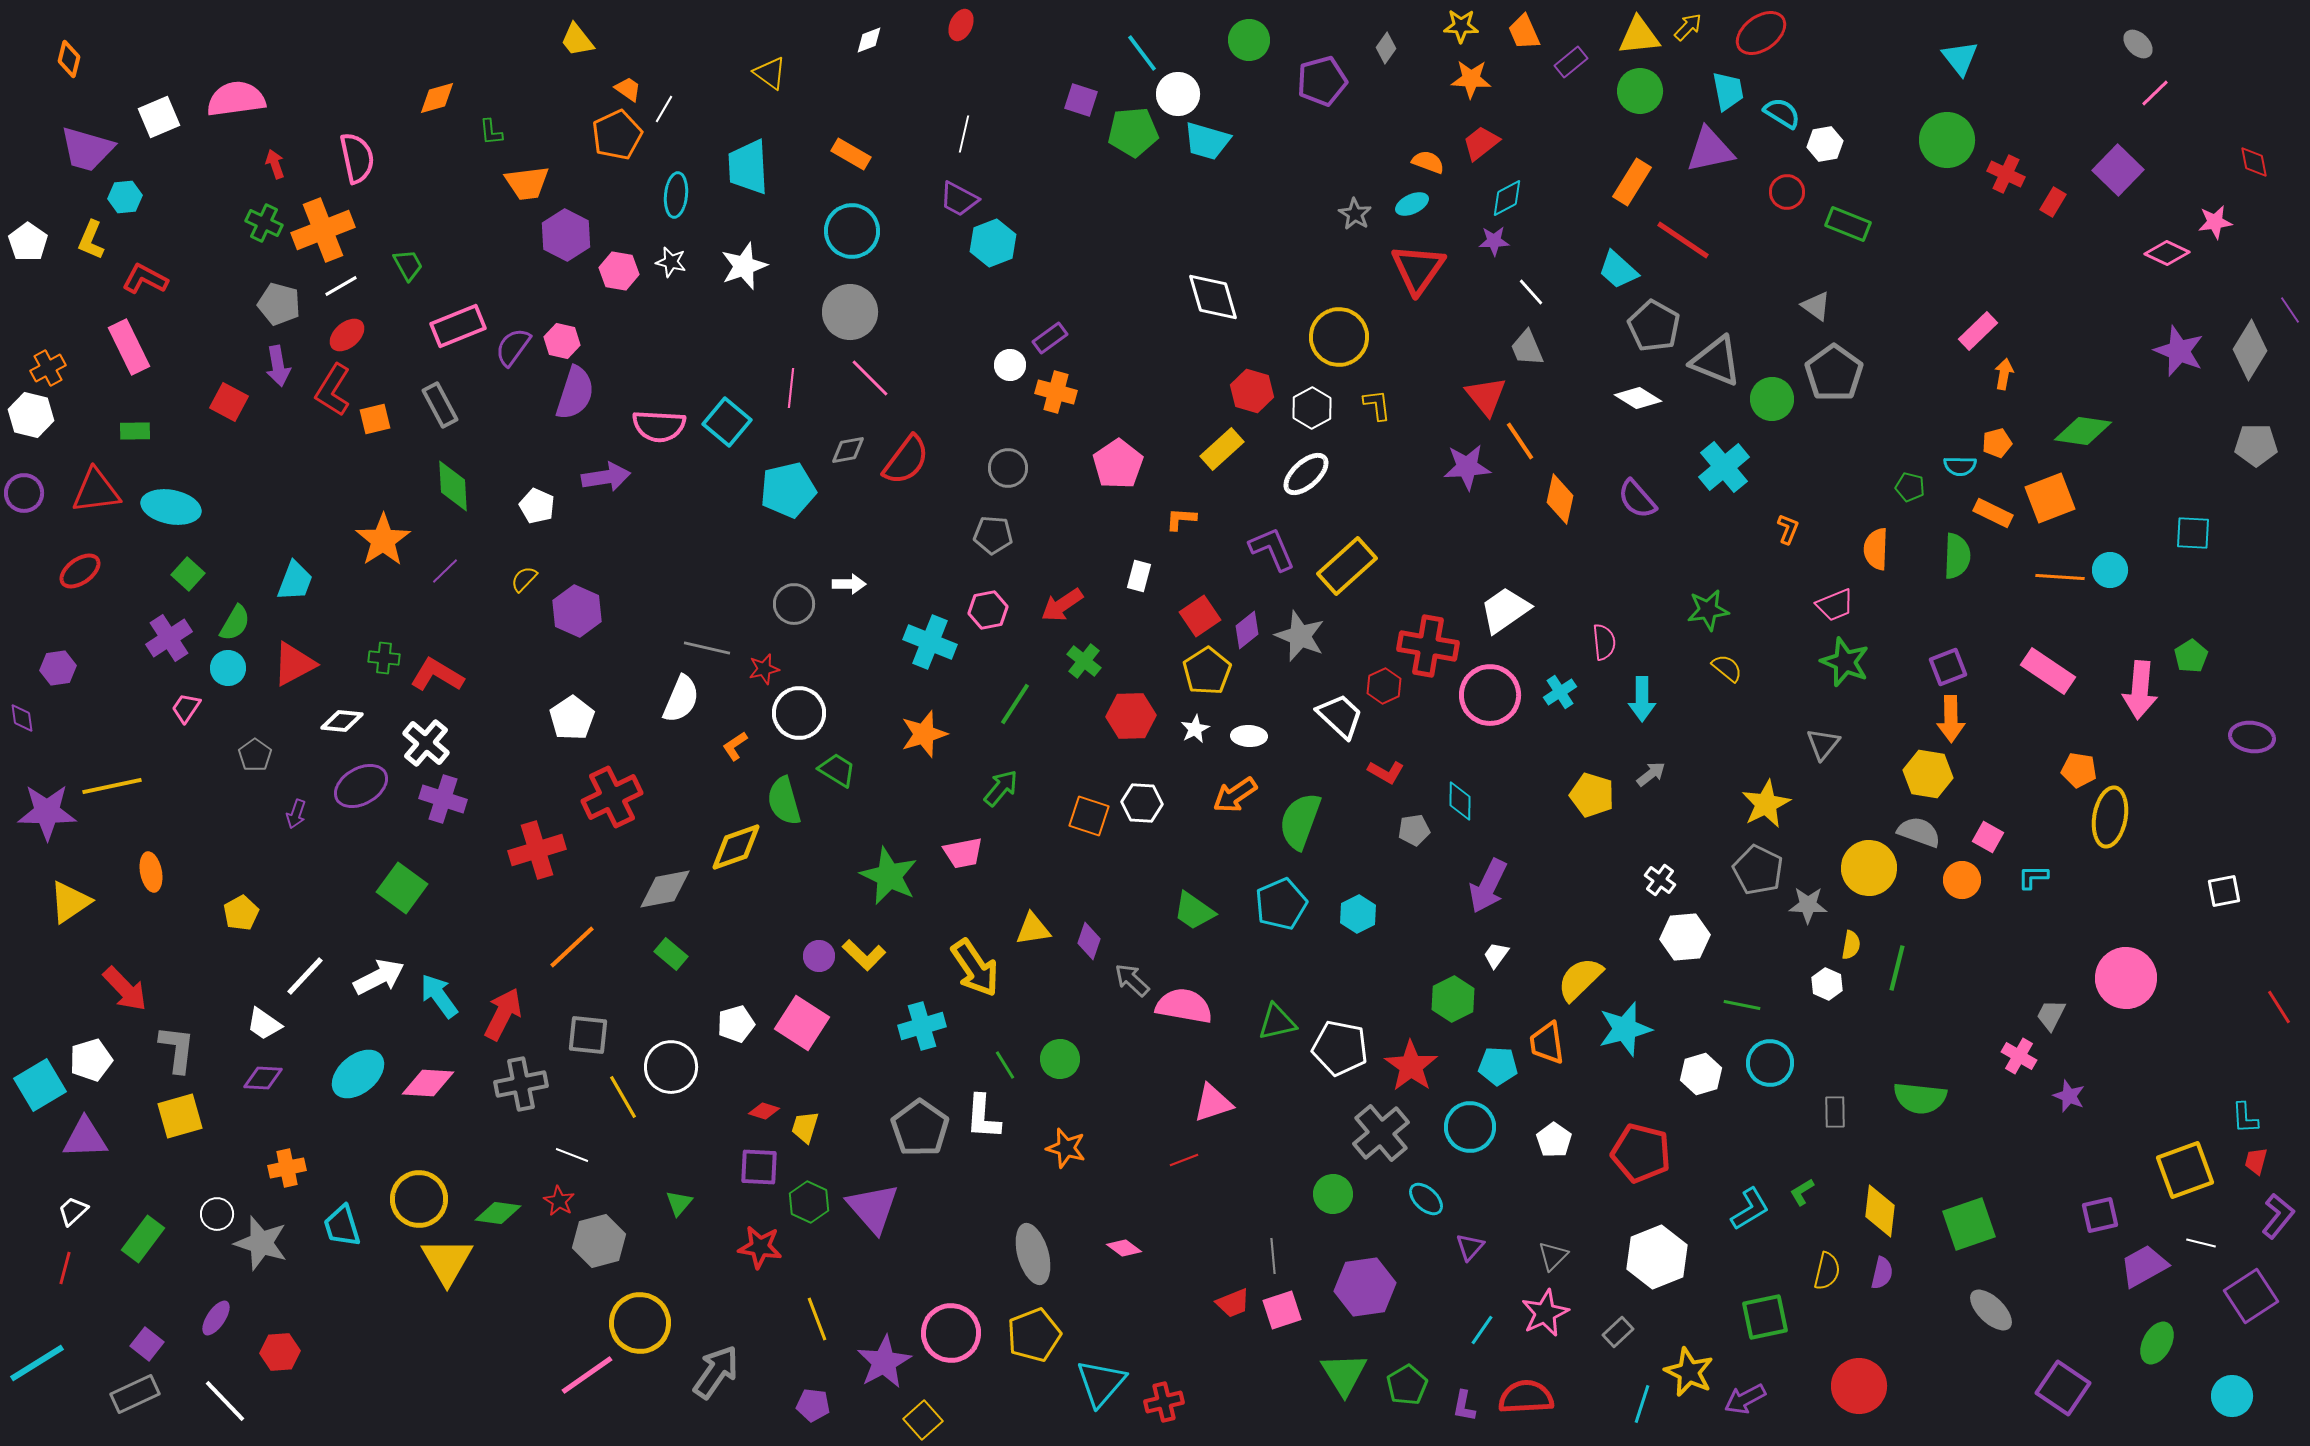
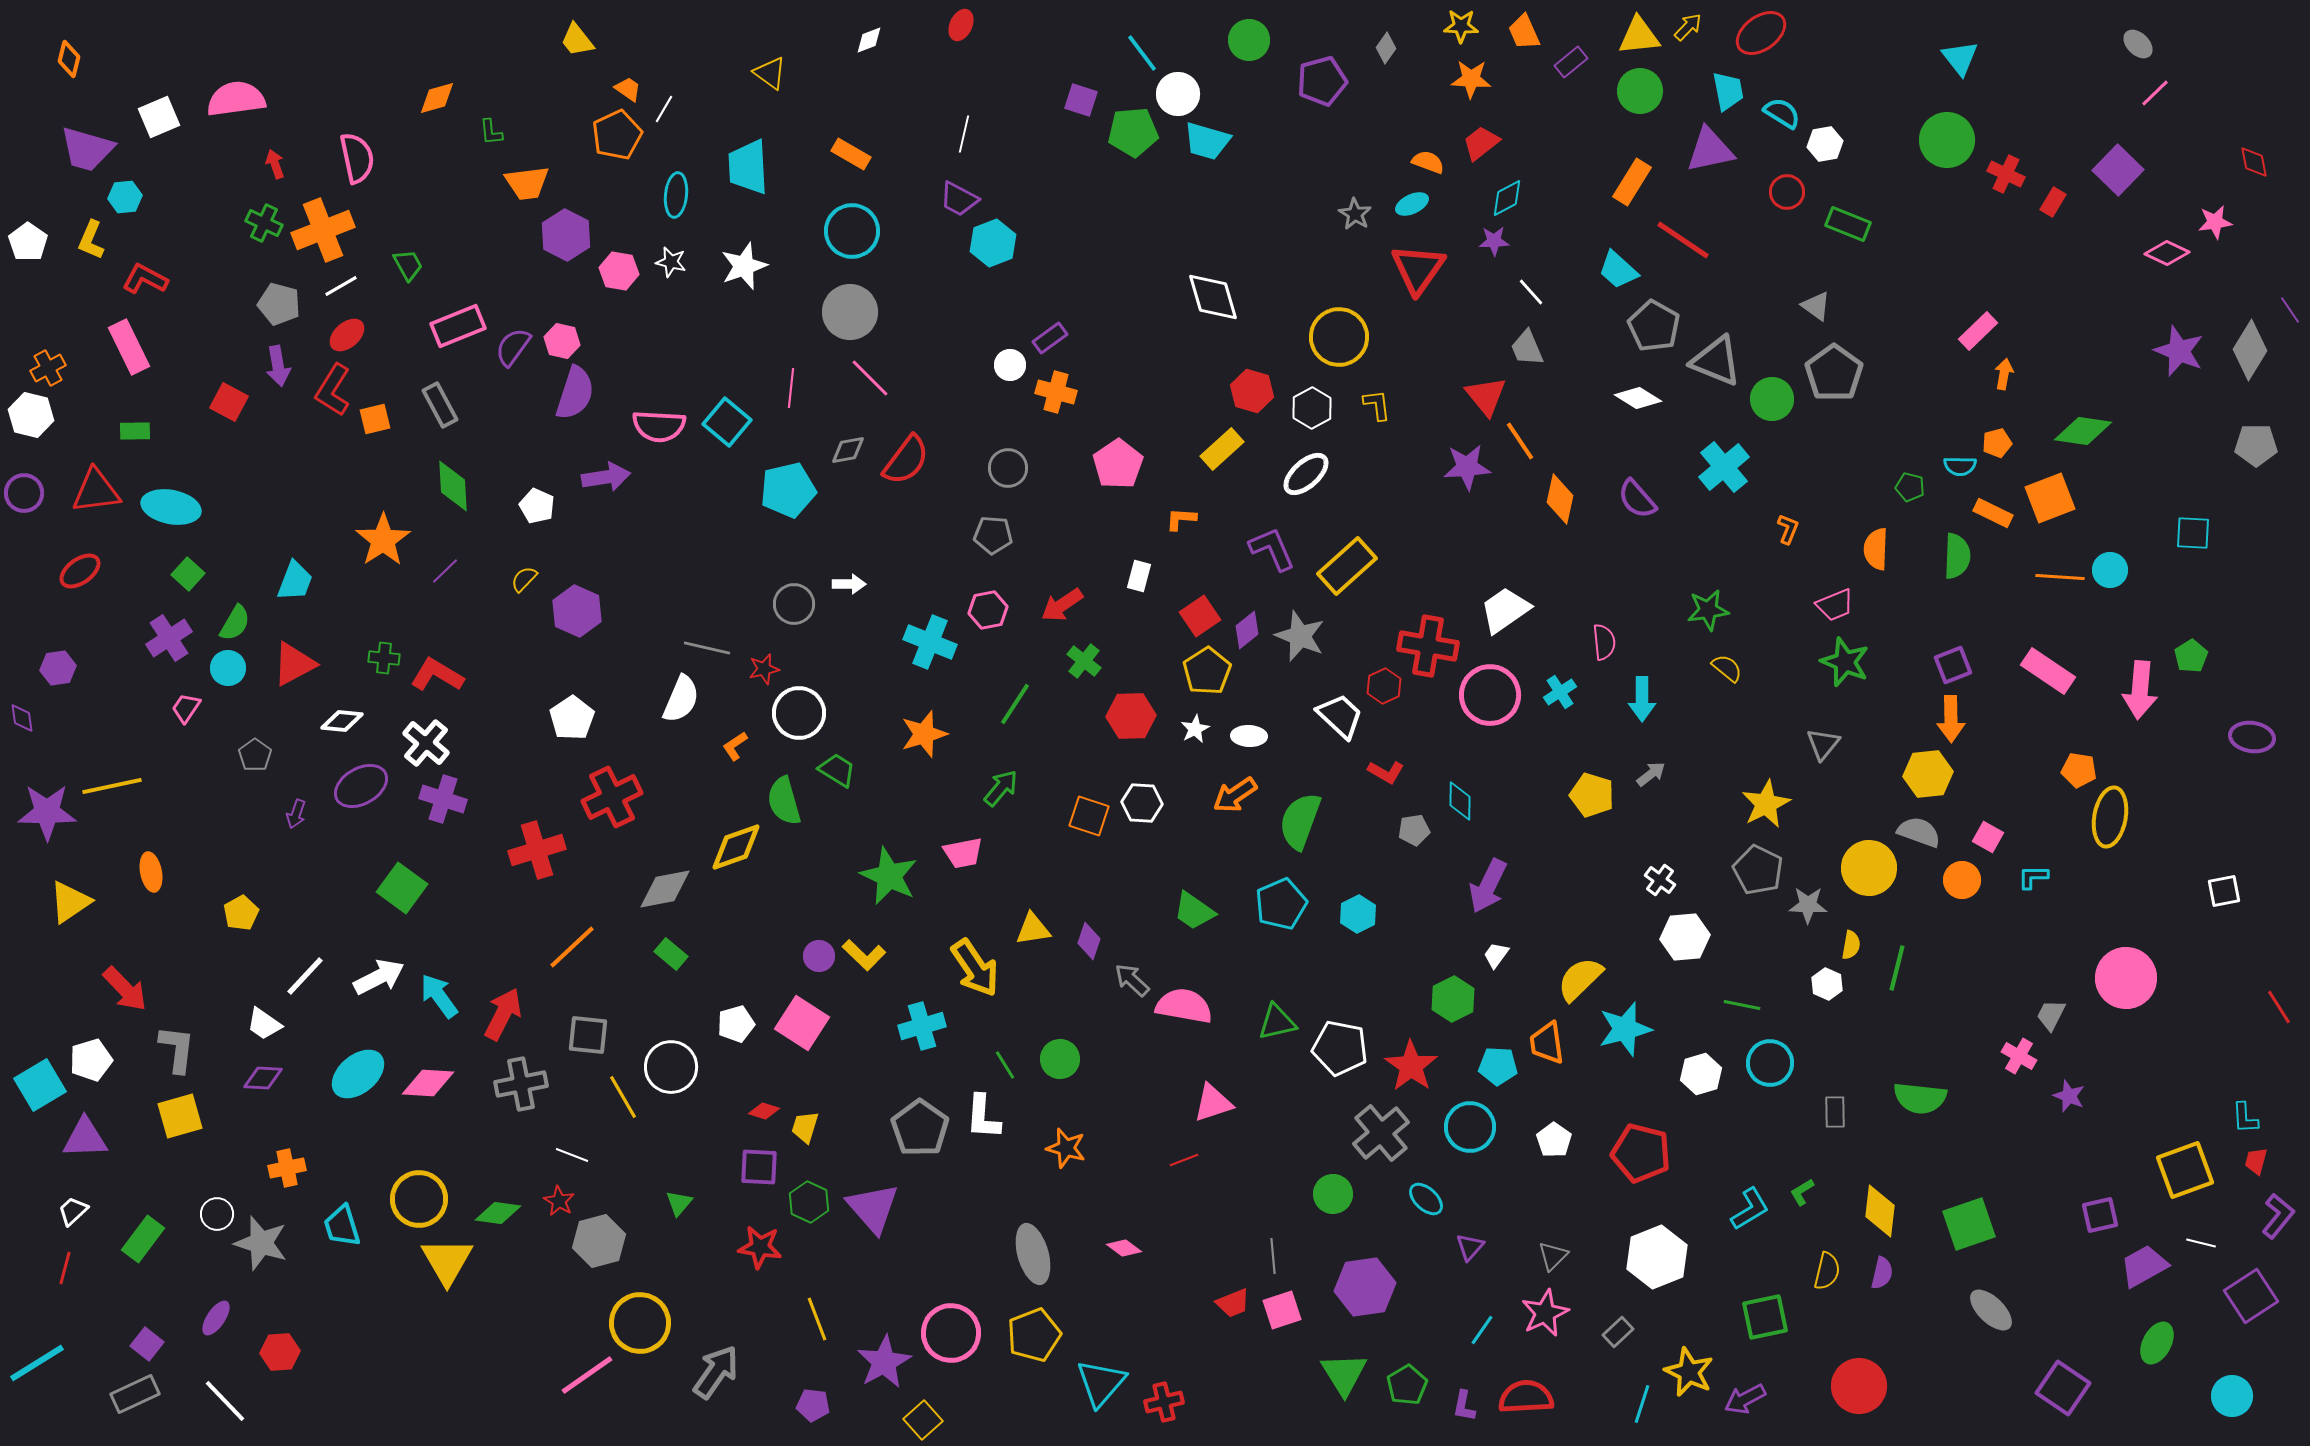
purple square at (1948, 667): moved 5 px right, 2 px up
yellow hexagon at (1928, 774): rotated 15 degrees counterclockwise
